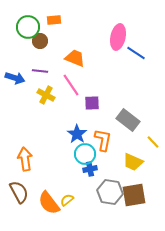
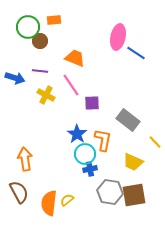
yellow line: moved 2 px right
orange semicircle: rotated 45 degrees clockwise
